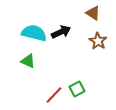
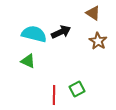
cyan semicircle: moved 1 px down
red line: rotated 42 degrees counterclockwise
